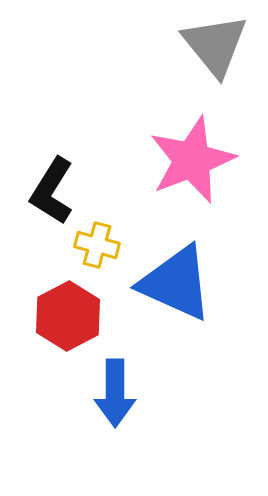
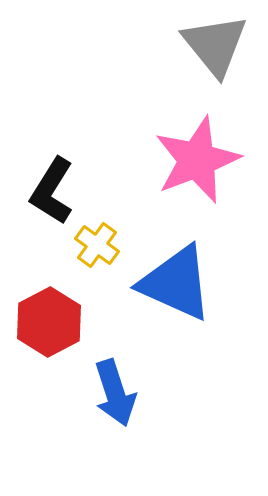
pink star: moved 5 px right
yellow cross: rotated 21 degrees clockwise
red hexagon: moved 19 px left, 6 px down
blue arrow: rotated 18 degrees counterclockwise
